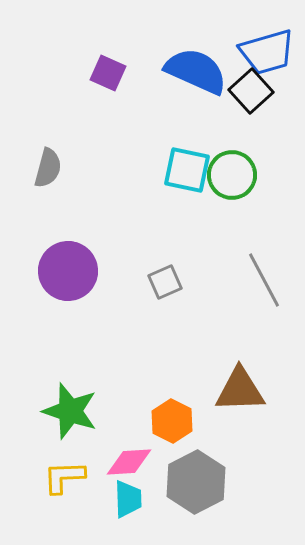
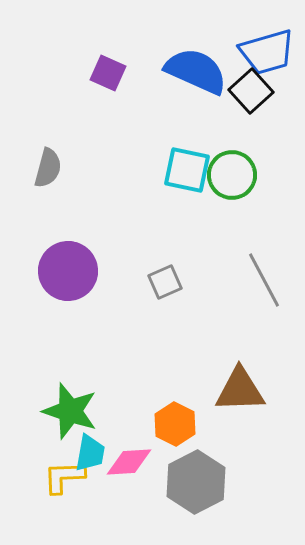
orange hexagon: moved 3 px right, 3 px down
cyan trapezoid: moved 38 px left, 46 px up; rotated 12 degrees clockwise
